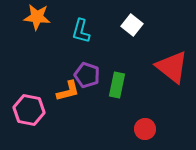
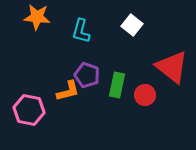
red circle: moved 34 px up
